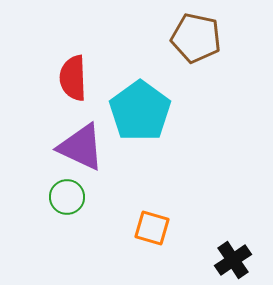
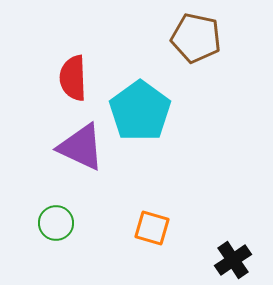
green circle: moved 11 px left, 26 px down
